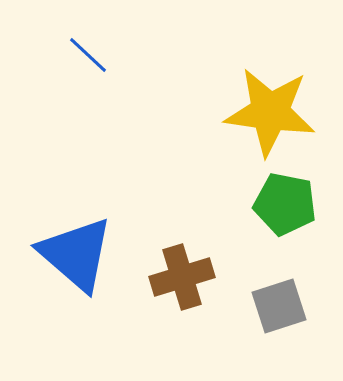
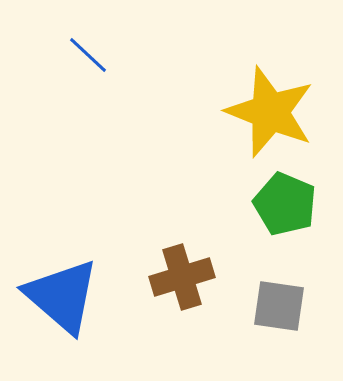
yellow star: rotated 14 degrees clockwise
green pentagon: rotated 12 degrees clockwise
blue triangle: moved 14 px left, 42 px down
gray square: rotated 26 degrees clockwise
